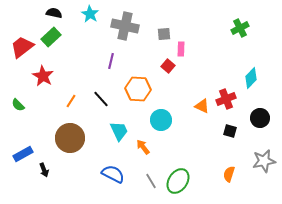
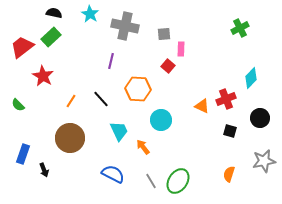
blue rectangle: rotated 42 degrees counterclockwise
